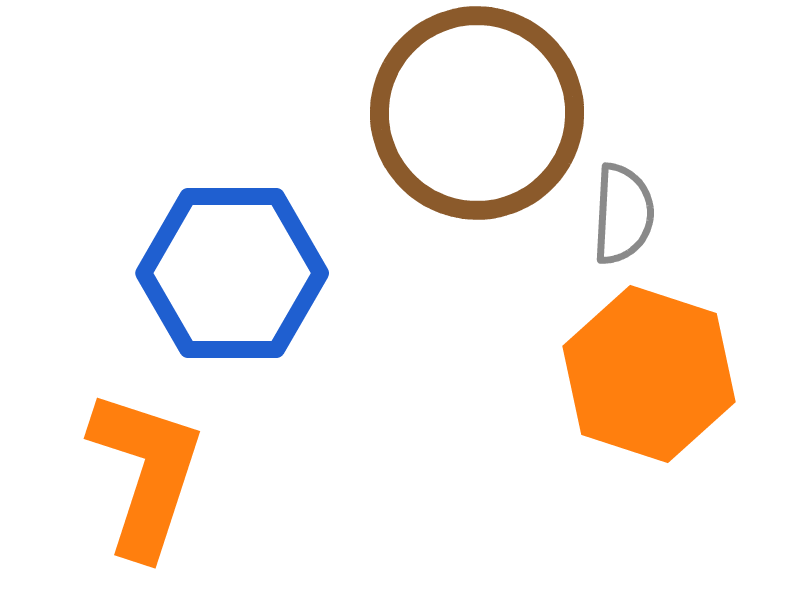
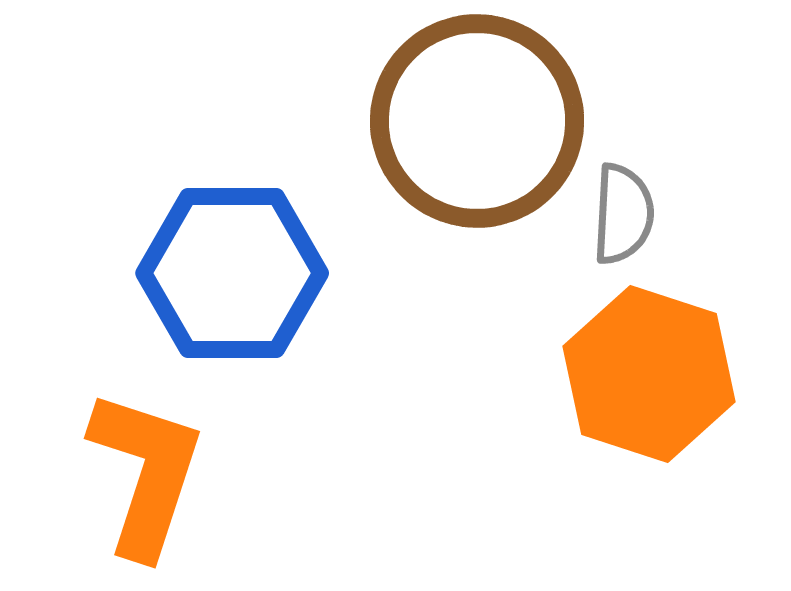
brown circle: moved 8 px down
